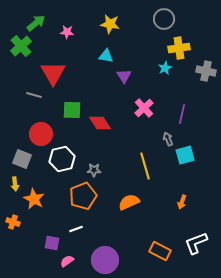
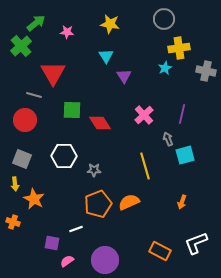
cyan triangle: rotated 49 degrees clockwise
pink cross: moved 7 px down
red circle: moved 16 px left, 14 px up
white hexagon: moved 2 px right, 3 px up; rotated 15 degrees clockwise
orange pentagon: moved 15 px right, 8 px down
